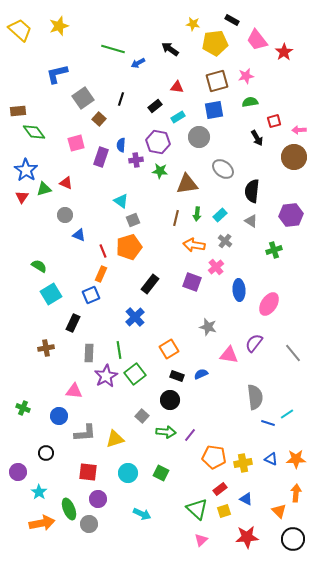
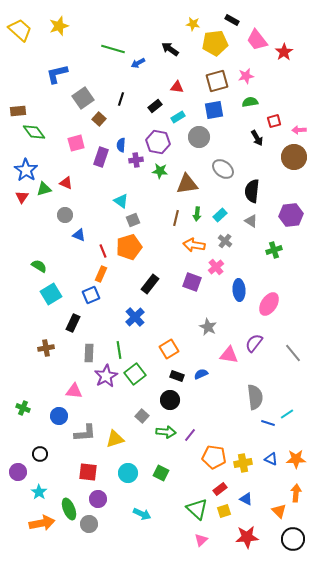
gray star at (208, 327): rotated 12 degrees clockwise
black circle at (46, 453): moved 6 px left, 1 px down
